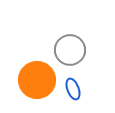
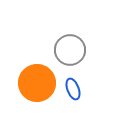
orange circle: moved 3 px down
